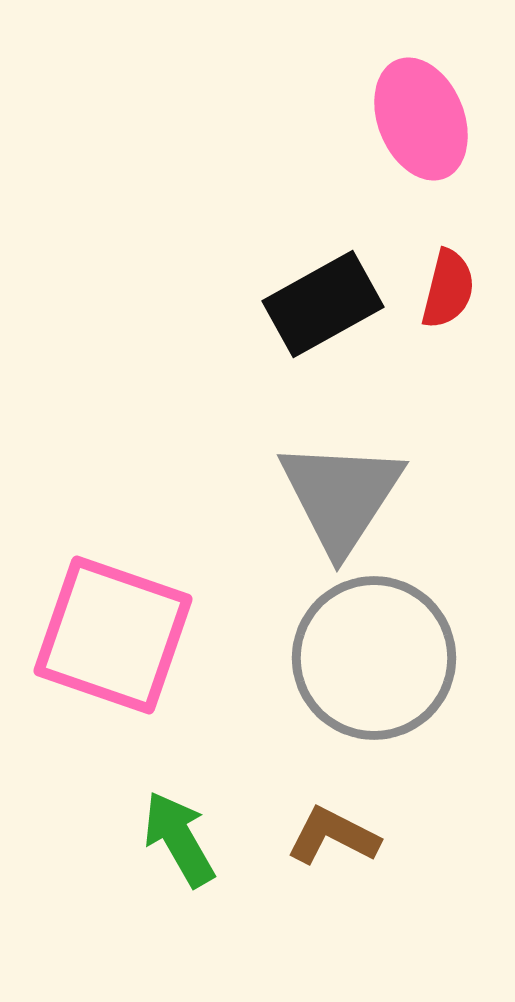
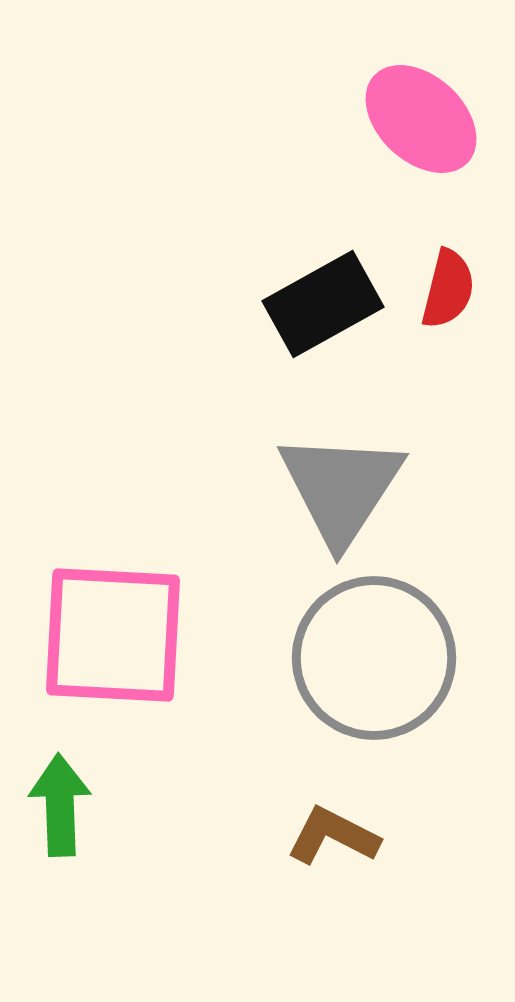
pink ellipse: rotated 25 degrees counterclockwise
gray triangle: moved 8 px up
pink square: rotated 16 degrees counterclockwise
green arrow: moved 119 px left, 34 px up; rotated 28 degrees clockwise
